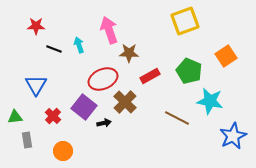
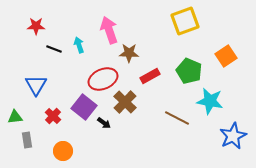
black arrow: rotated 48 degrees clockwise
